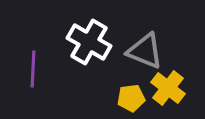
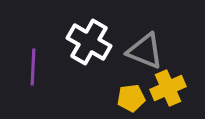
purple line: moved 2 px up
yellow cross: rotated 28 degrees clockwise
